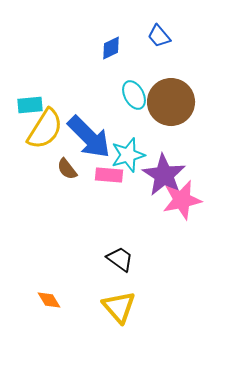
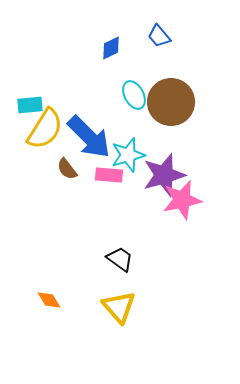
purple star: rotated 24 degrees clockwise
